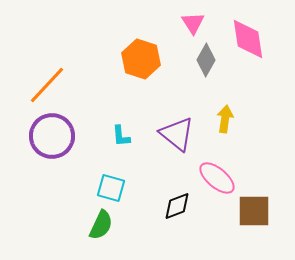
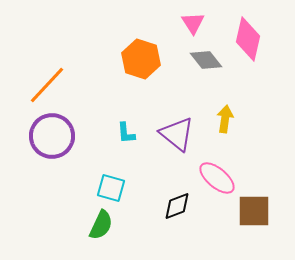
pink diamond: rotated 21 degrees clockwise
gray diamond: rotated 68 degrees counterclockwise
cyan L-shape: moved 5 px right, 3 px up
